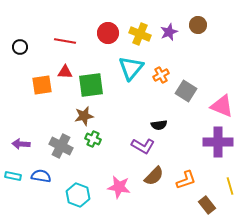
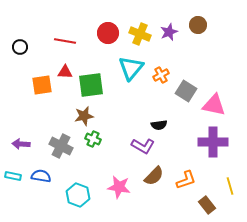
pink triangle: moved 8 px left, 1 px up; rotated 10 degrees counterclockwise
purple cross: moved 5 px left
